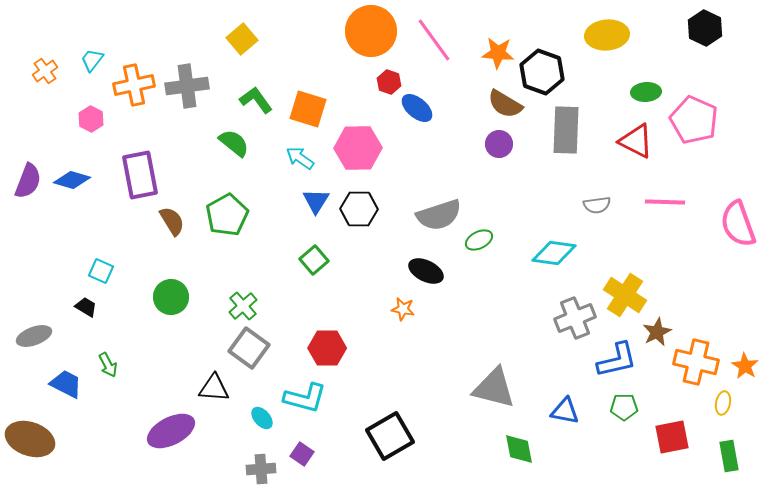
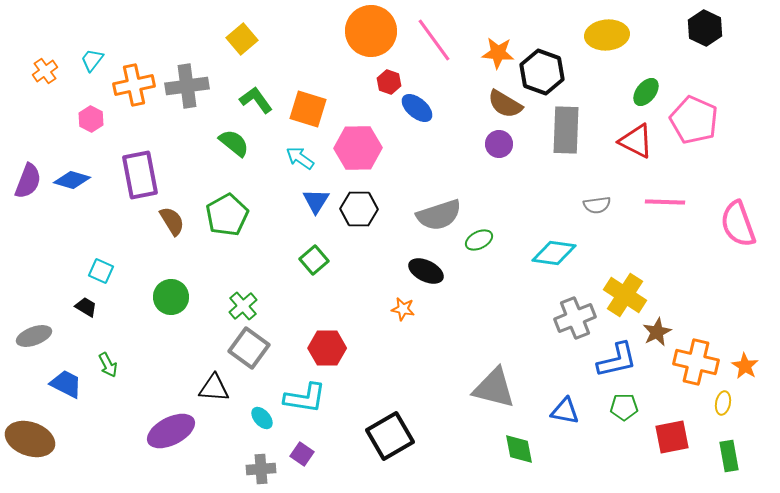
green ellipse at (646, 92): rotated 48 degrees counterclockwise
cyan L-shape at (305, 398): rotated 6 degrees counterclockwise
